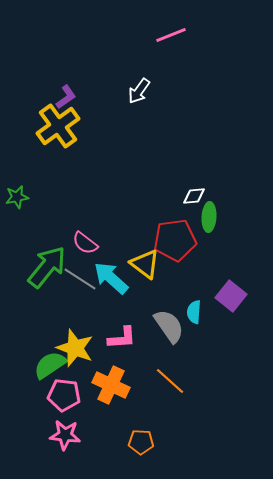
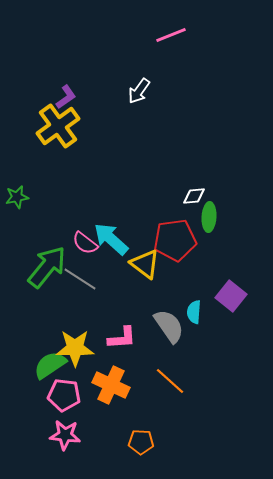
cyan arrow: moved 39 px up
yellow star: rotated 21 degrees counterclockwise
